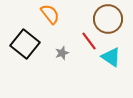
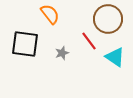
black square: rotated 32 degrees counterclockwise
cyan triangle: moved 4 px right
